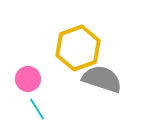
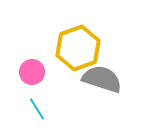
pink circle: moved 4 px right, 7 px up
